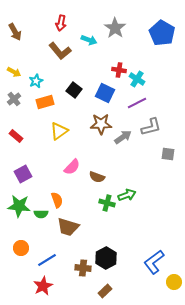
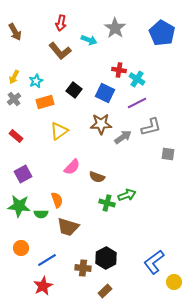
yellow arrow: moved 5 px down; rotated 88 degrees clockwise
